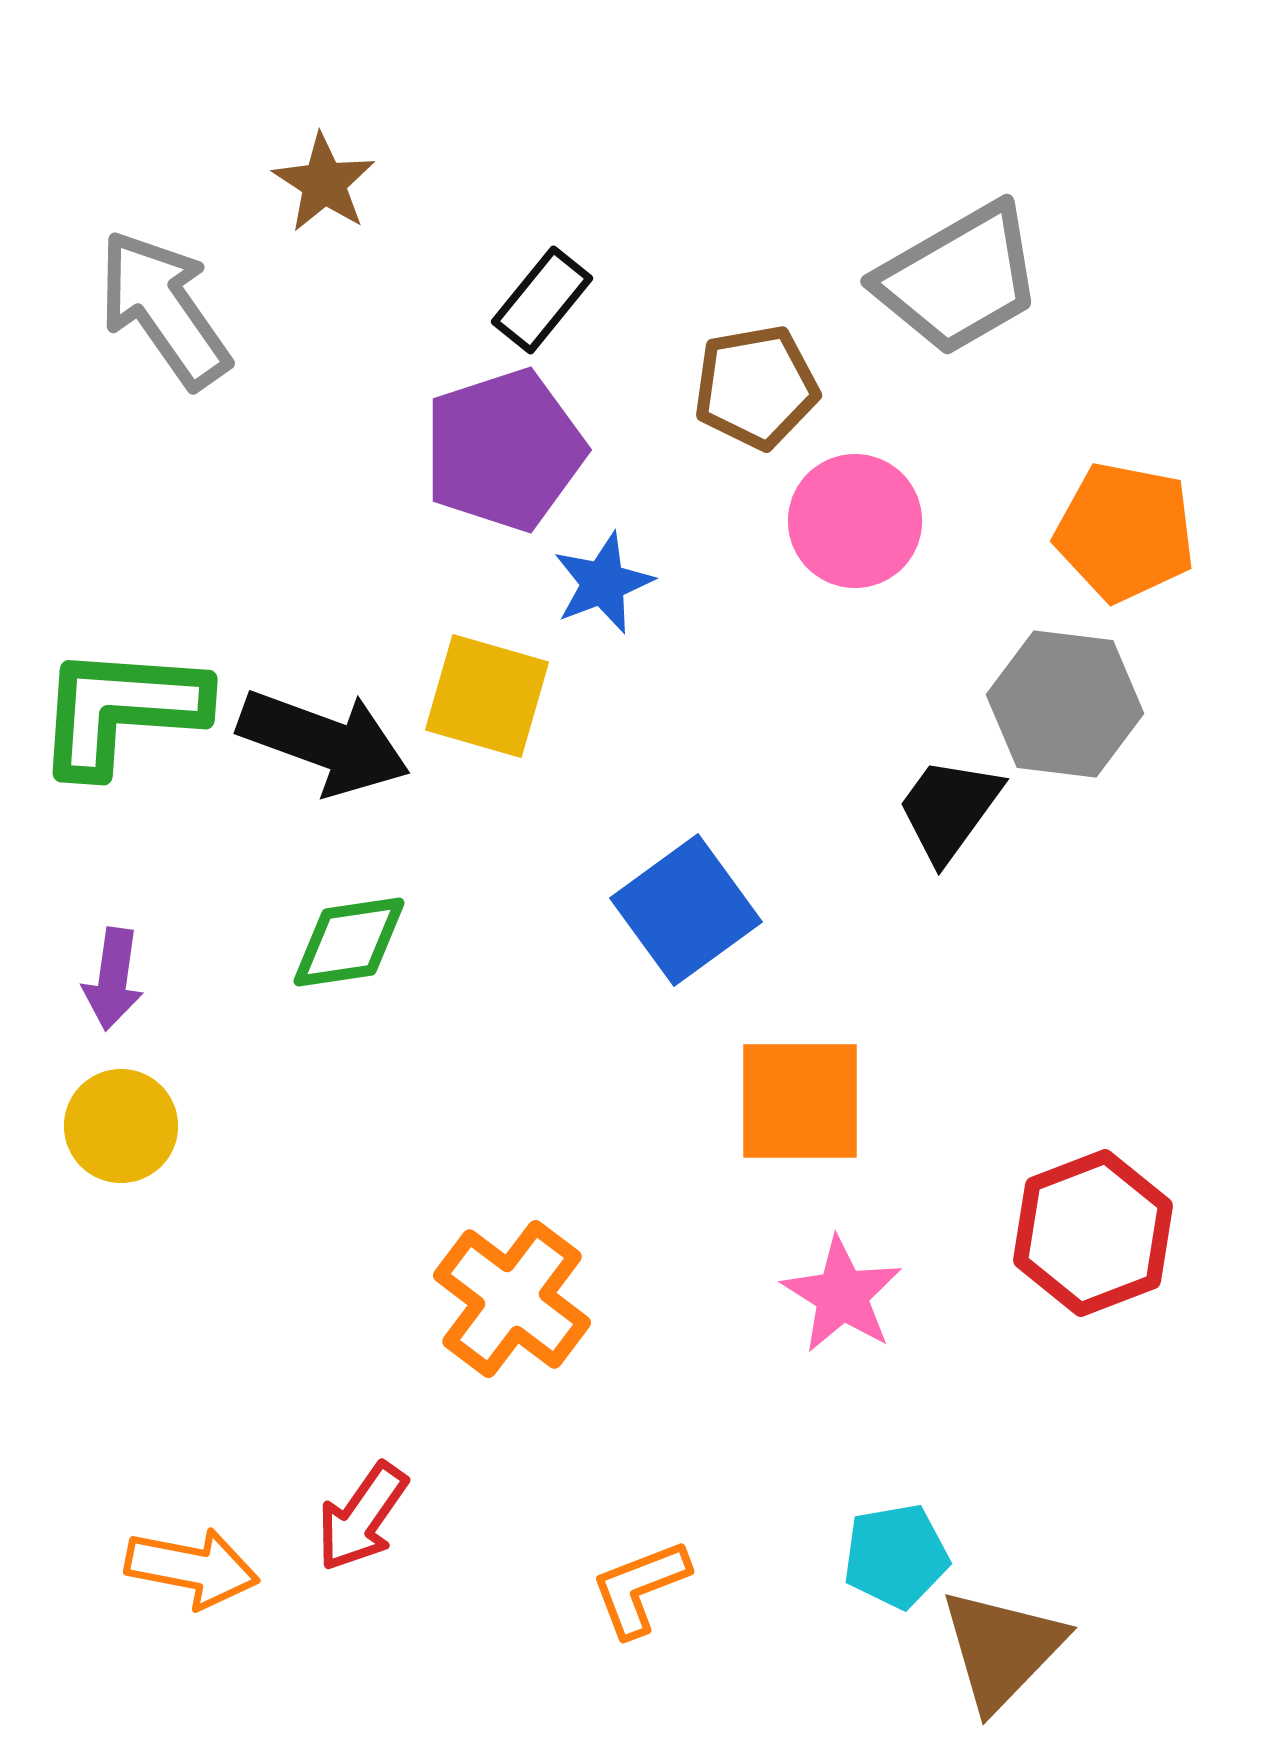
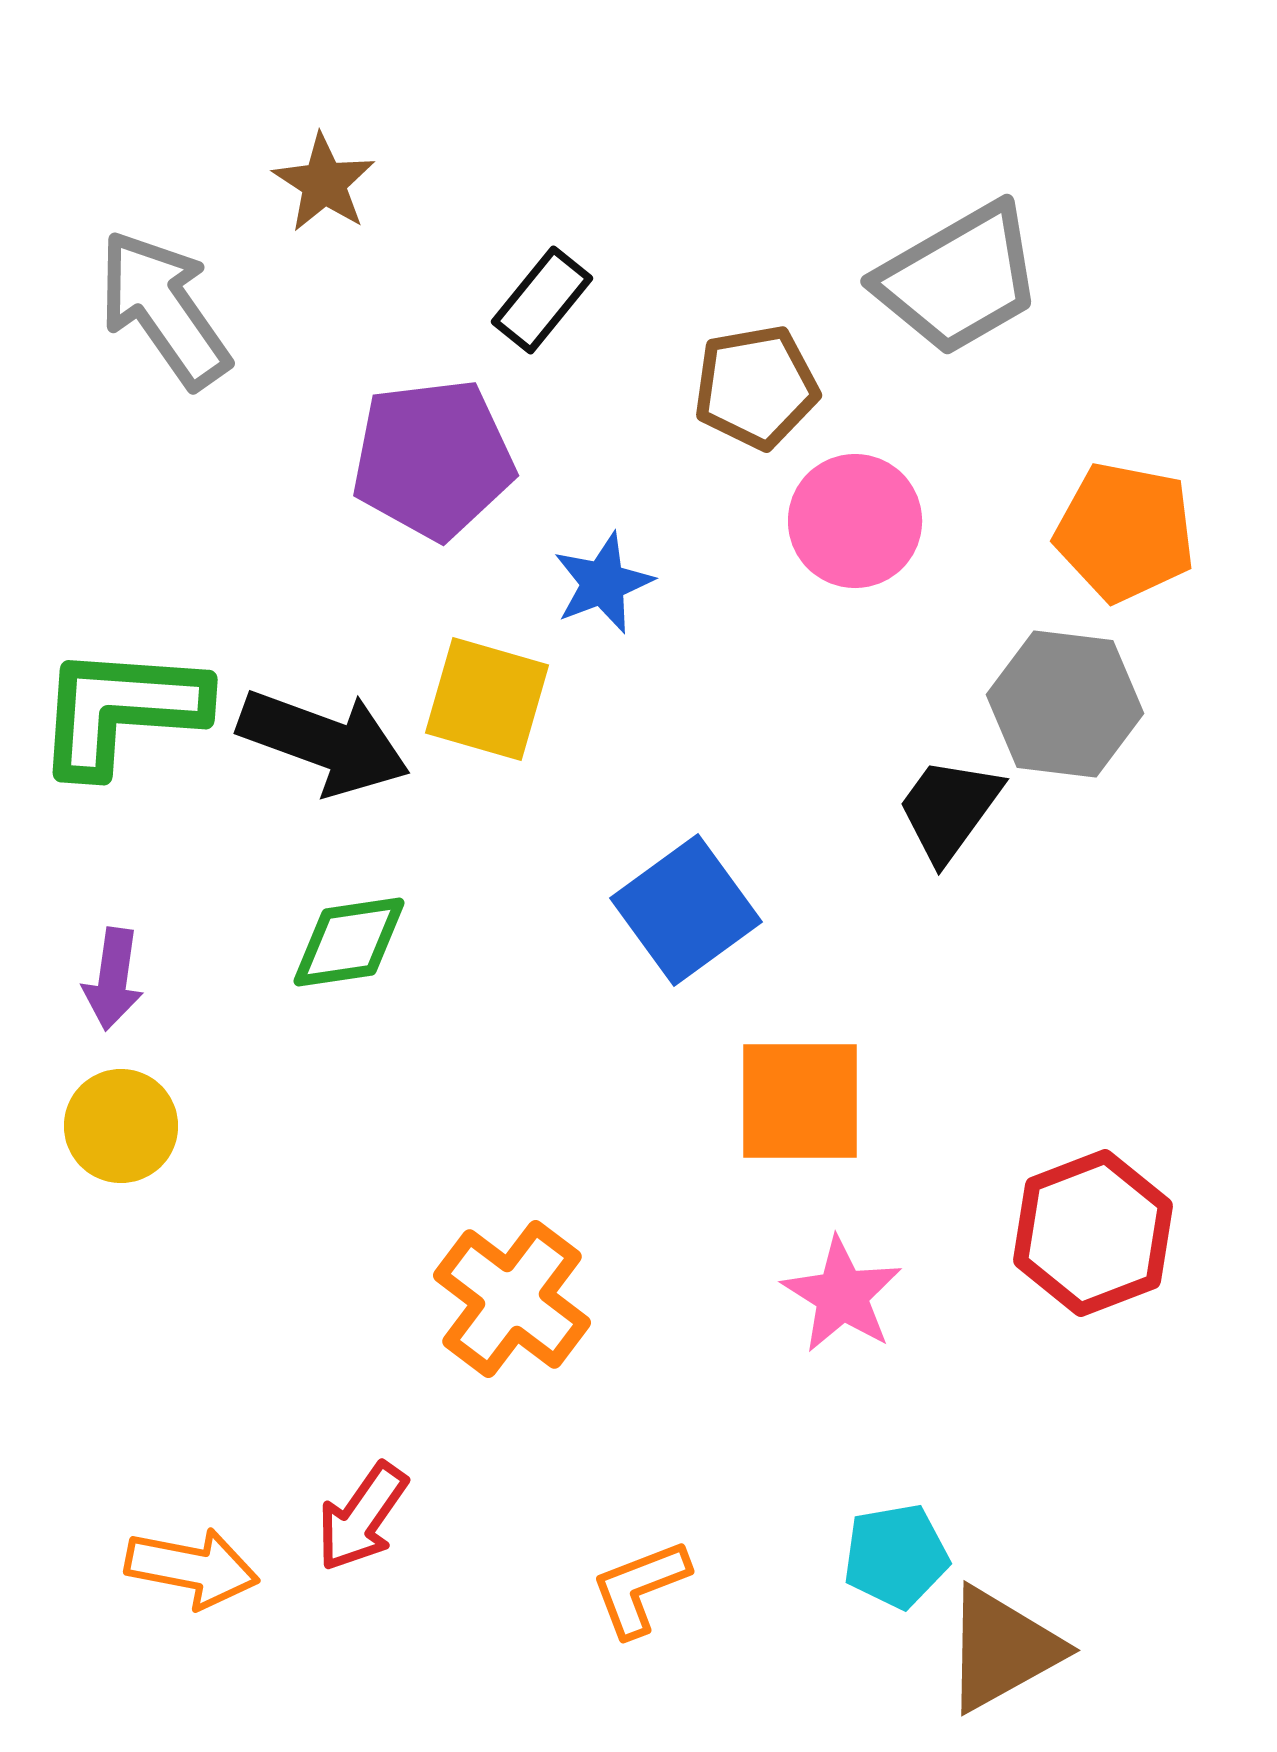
purple pentagon: moved 71 px left, 9 px down; rotated 11 degrees clockwise
yellow square: moved 3 px down
brown triangle: rotated 17 degrees clockwise
